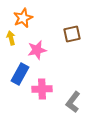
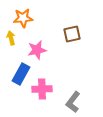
orange star: rotated 18 degrees clockwise
blue rectangle: moved 1 px right
